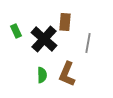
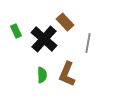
brown rectangle: rotated 48 degrees counterclockwise
